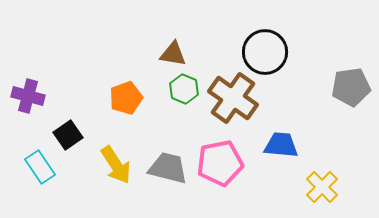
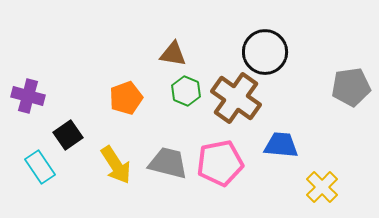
green hexagon: moved 2 px right, 2 px down
brown cross: moved 3 px right
gray trapezoid: moved 5 px up
